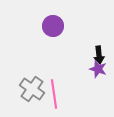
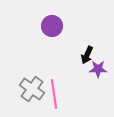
purple circle: moved 1 px left
black arrow: moved 12 px left; rotated 30 degrees clockwise
purple star: rotated 18 degrees counterclockwise
